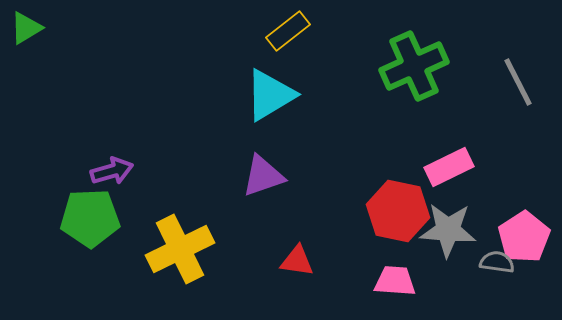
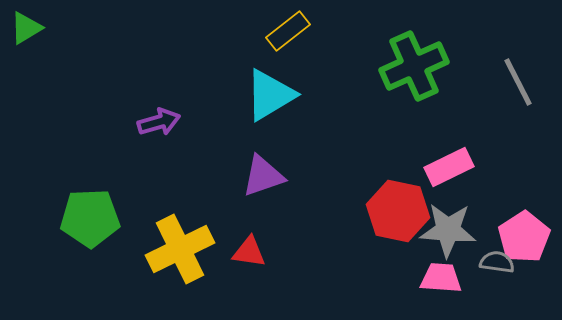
purple arrow: moved 47 px right, 49 px up
red triangle: moved 48 px left, 9 px up
pink trapezoid: moved 46 px right, 3 px up
